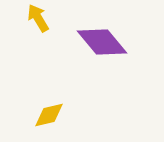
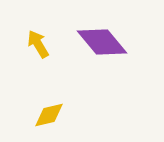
yellow arrow: moved 26 px down
